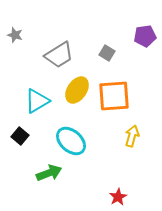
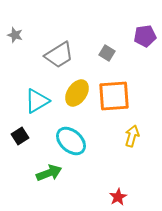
yellow ellipse: moved 3 px down
black square: rotated 18 degrees clockwise
